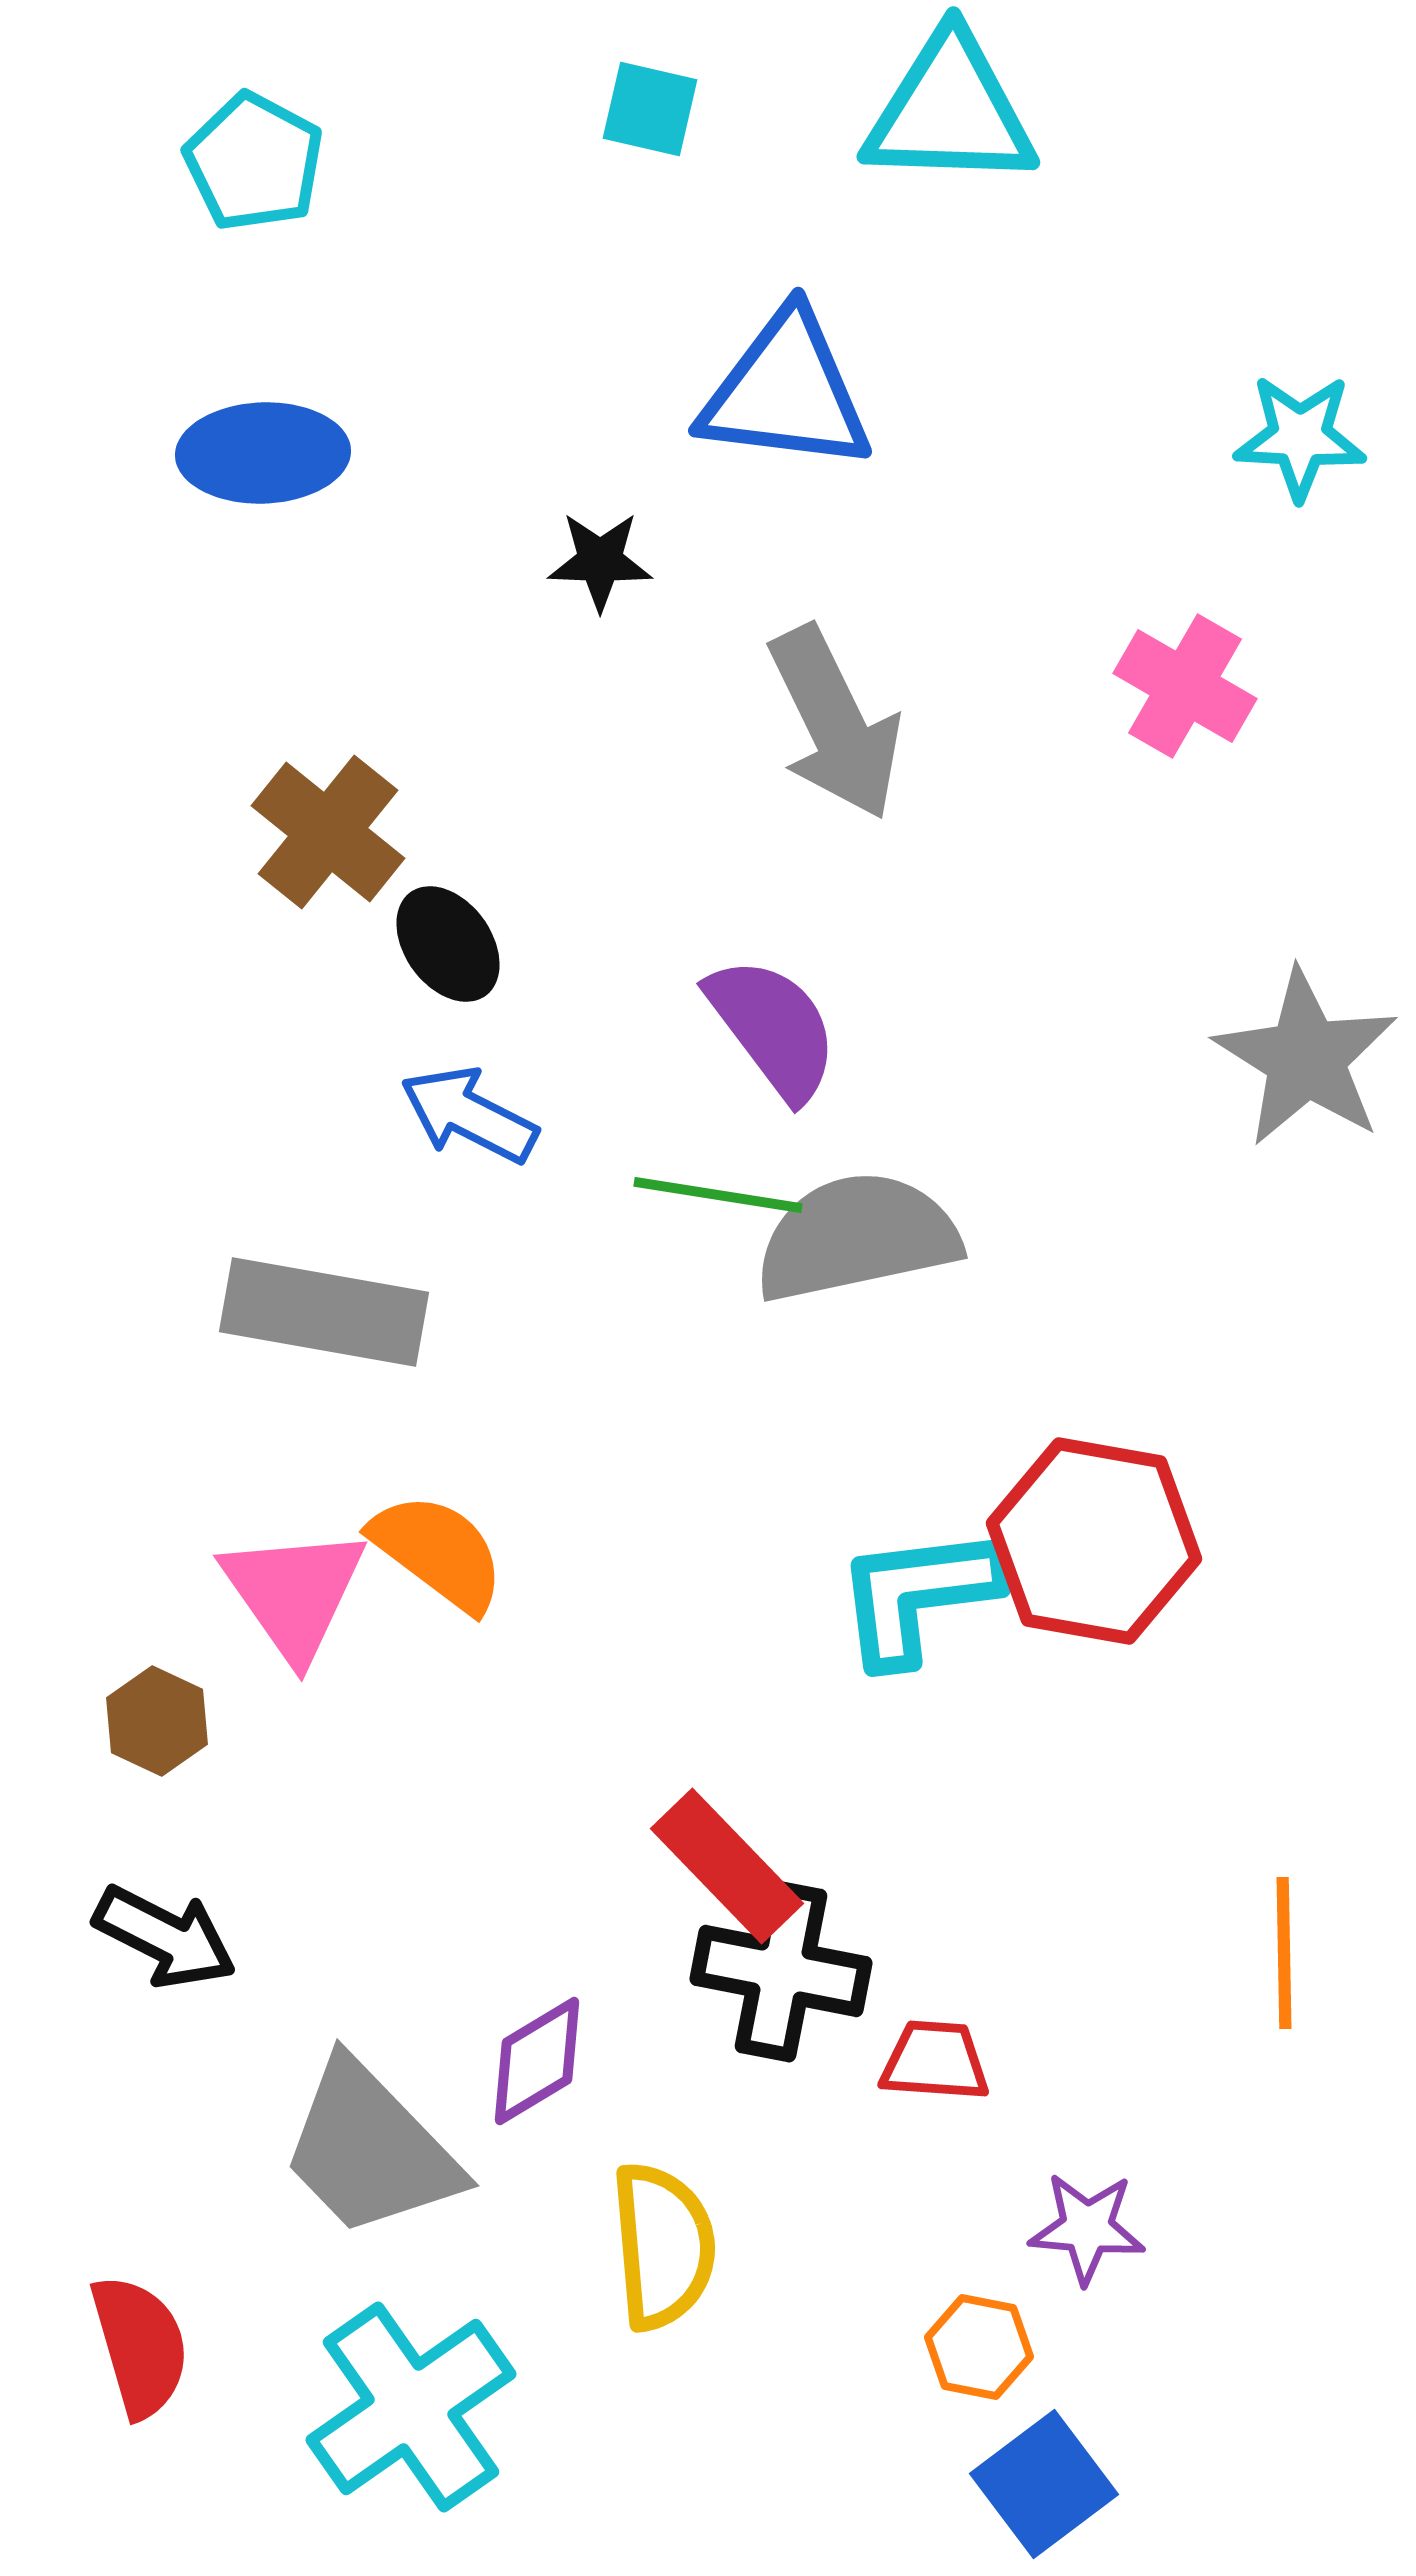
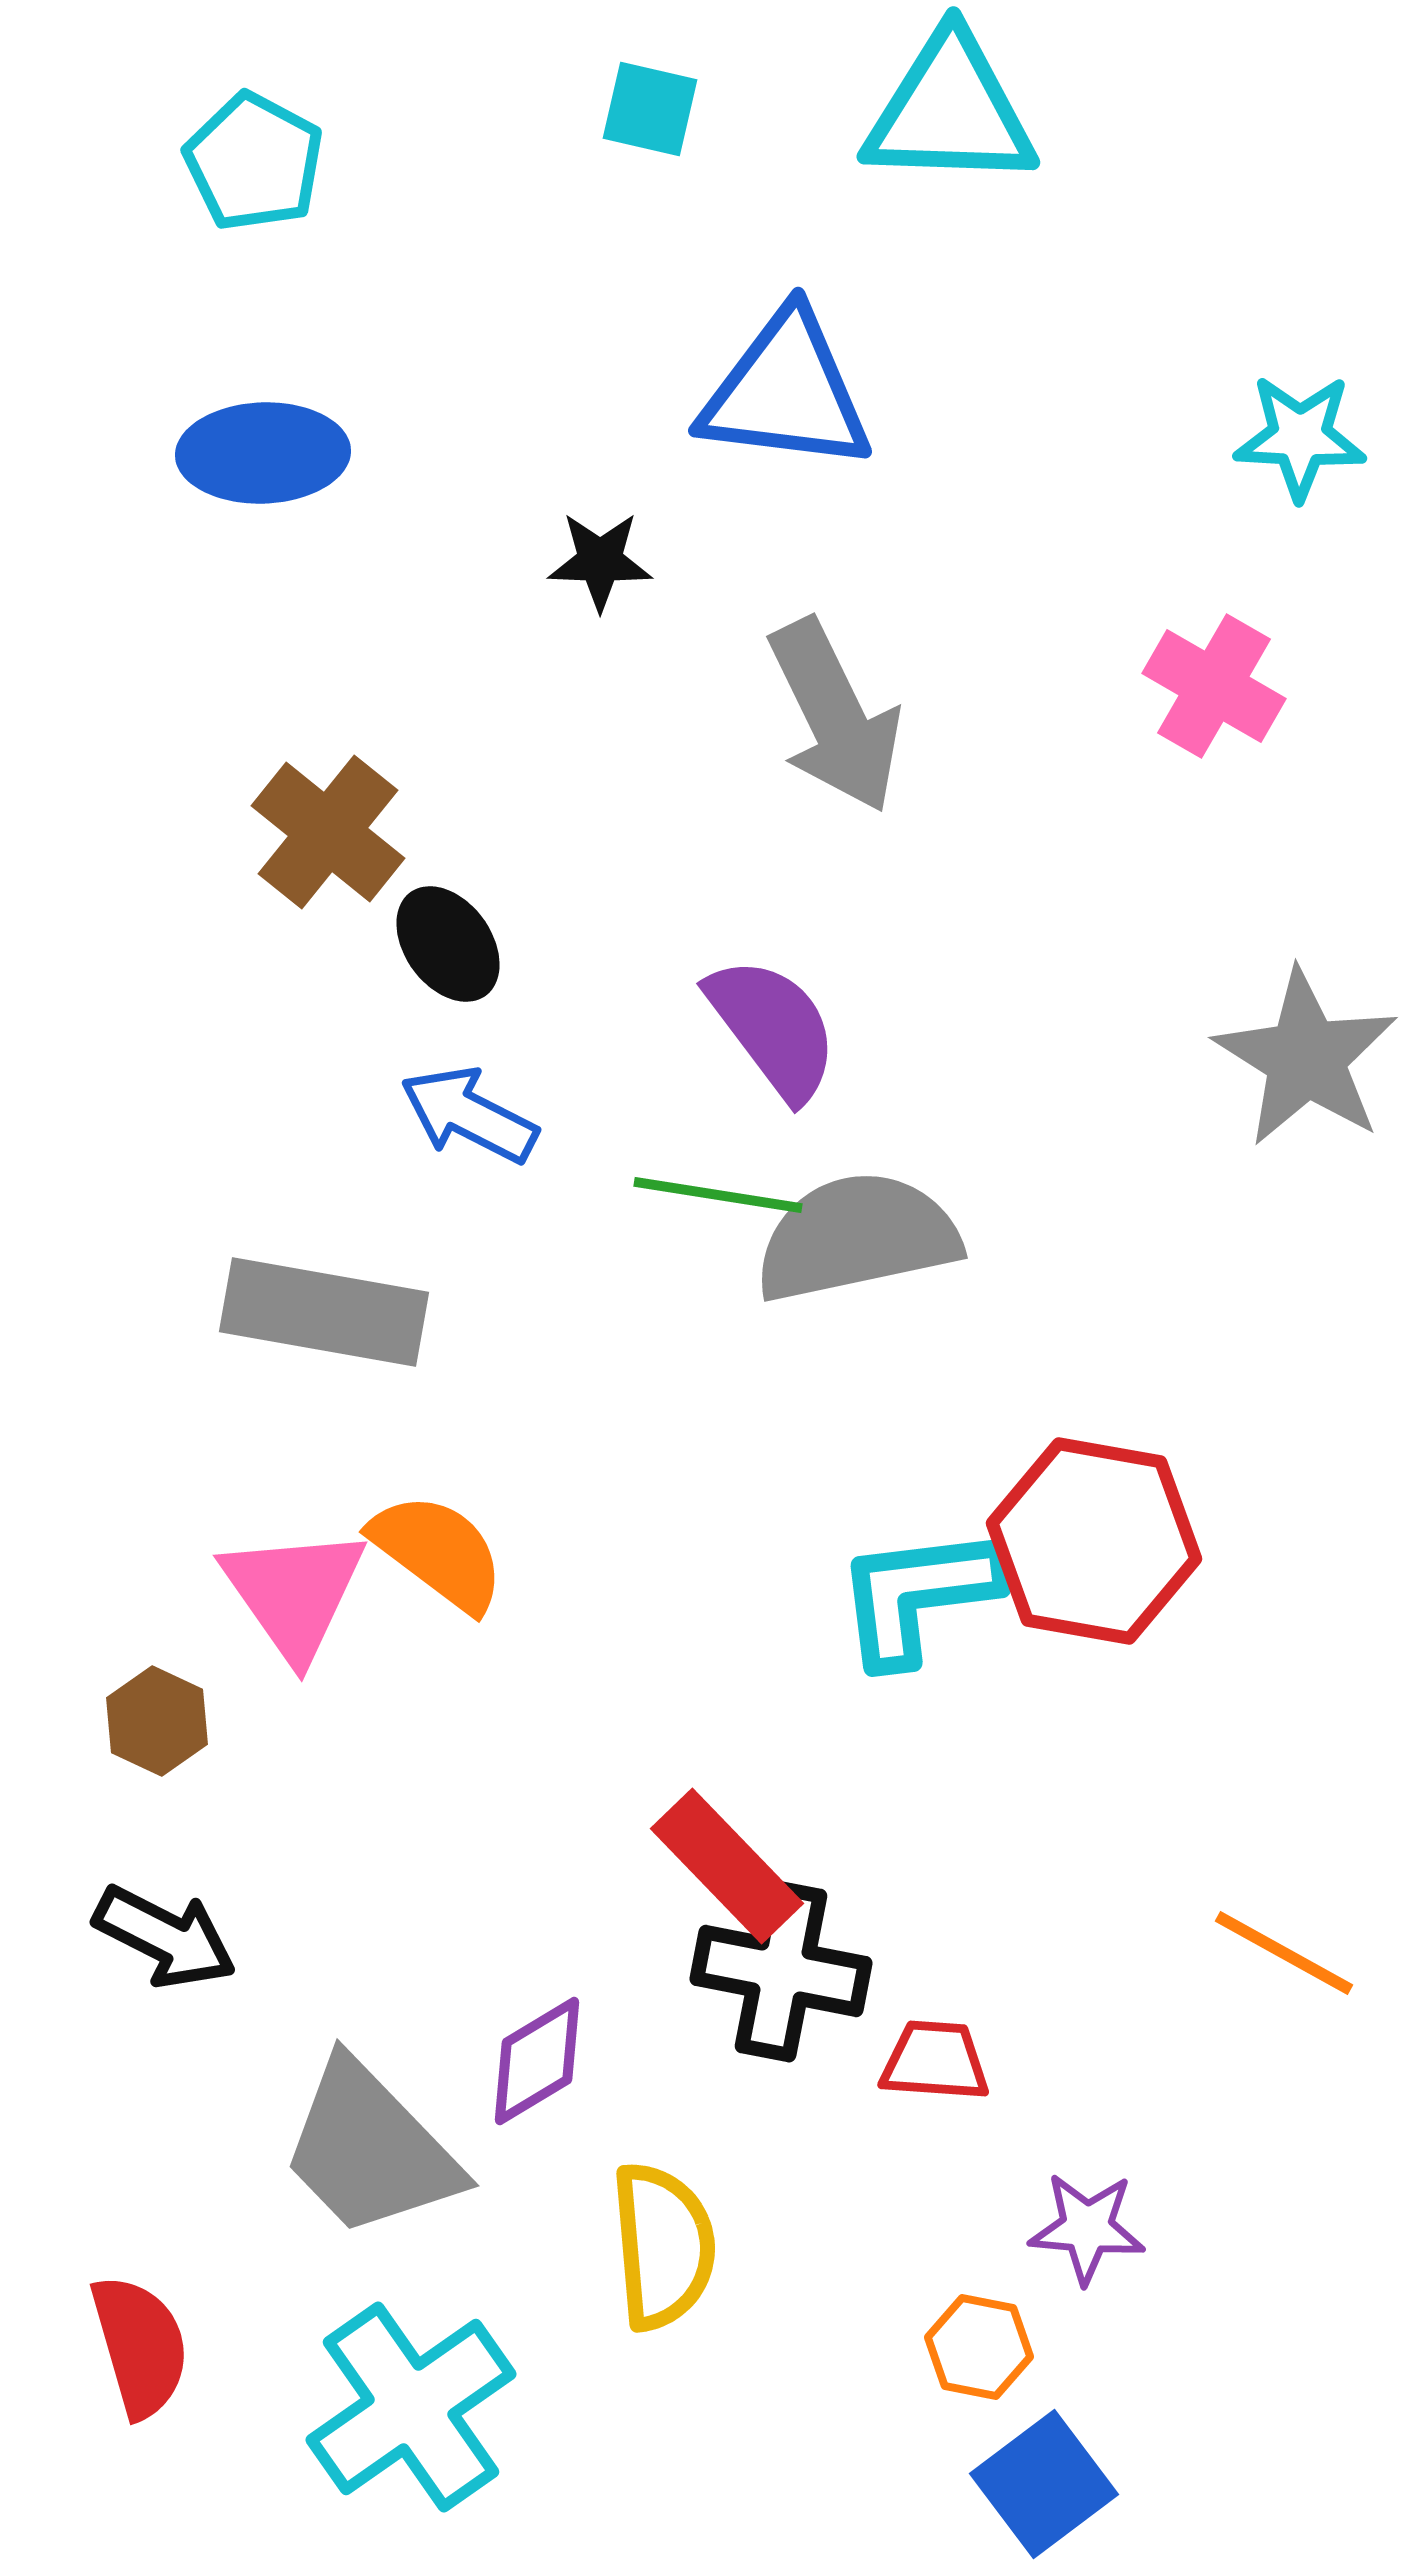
pink cross: moved 29 px right
gray arrow: moved 7 px up
orange line: rotated 60 degrees counterclockwise
